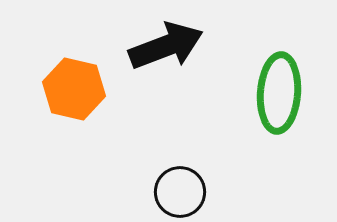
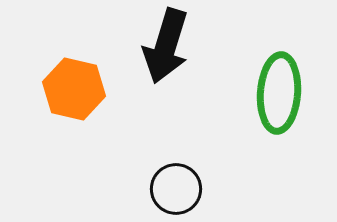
black arrow: rotated 128 degrees clockwise
black circle: moved 4 px left, 3 px up
